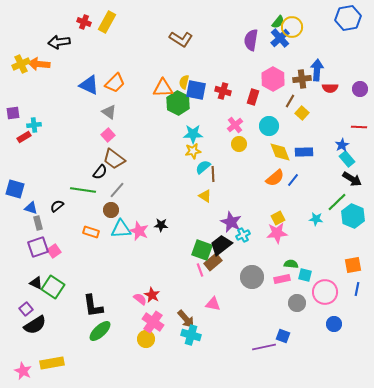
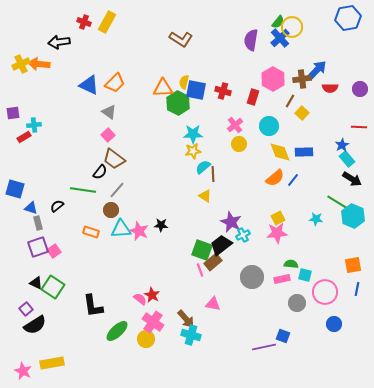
blue arrow at (317, 70): rotated 40 degrees clockwise
green line at (337, 202): rotated 75 degrees clockwise
green ellipse at (100, 331): moved 17 px right
